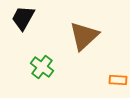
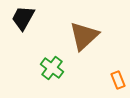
green cross: moved 10 px right, 1 px down
orange rectangle: rotated 66 degrees clockwise
